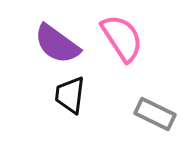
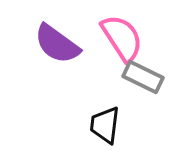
black trapezoid: moved 35 px right, 30 px down
gray rectangle: moved 12 px left, 37 px up
